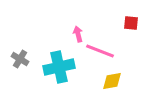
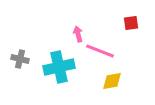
red square: rotated 14 degrees counterclockwise
gray cross: rotated 18 degrees counterclockwise
